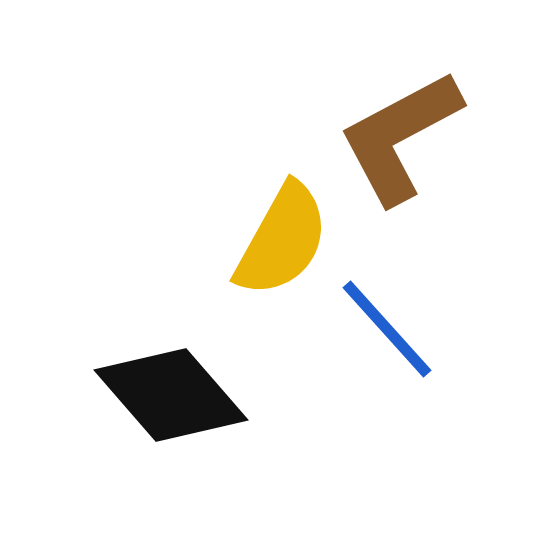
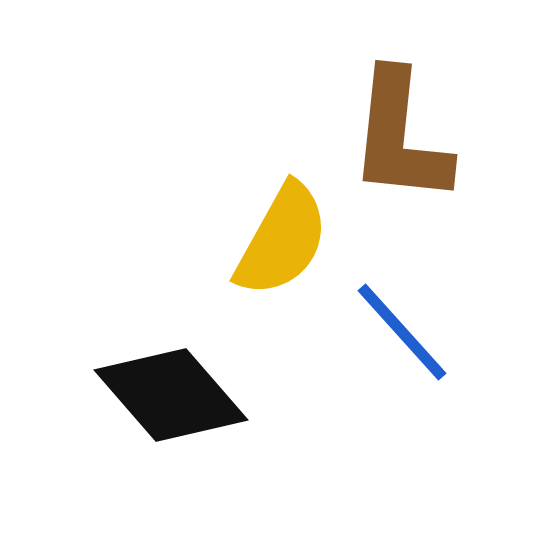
brown L-shape: rotated 56 degrees counterclockwise
blue line: moved 15 px right, 3 px down
